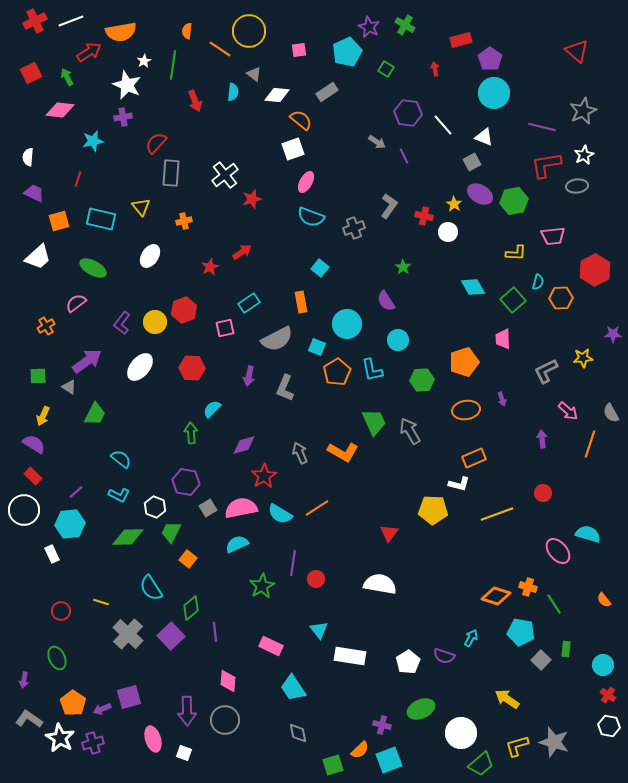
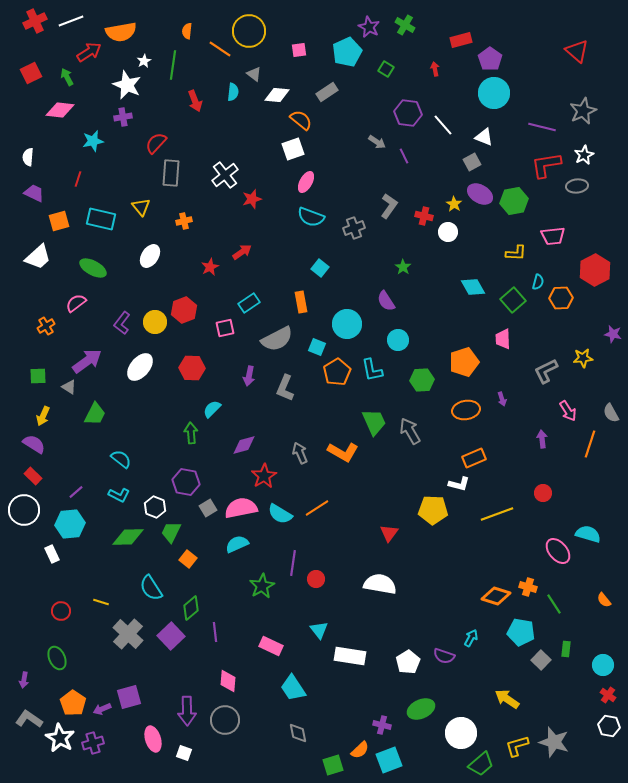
purple star at (613, 334): rotated 12 degrees clockwise
pink arrow at (568, 411): rotated 15 degrees clockwise
